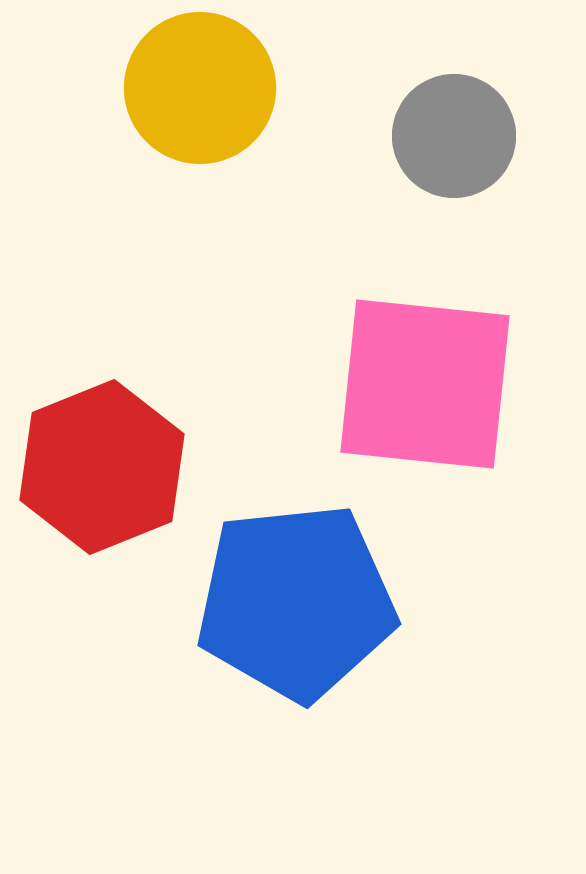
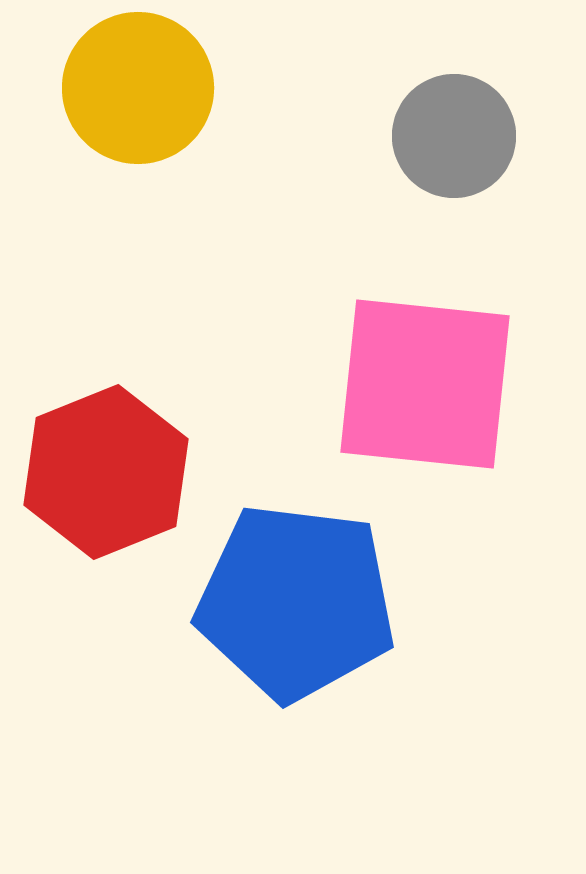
yellow circle: moved 62 px left
red hexagon: moved 4 px right, 5 px down
blue pentagon: rotated 13 degrees clockwise
